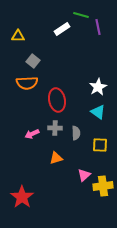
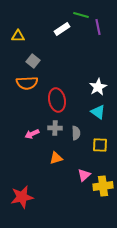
red star: rotated 25 degrees clockwise
